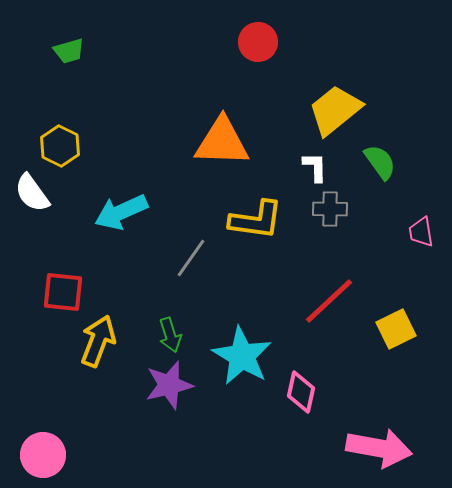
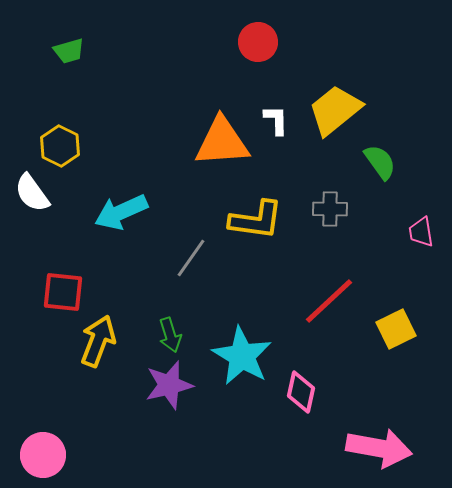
orange triangle: rotated 6 degrees counterclockwise
white L-shape: moved 39 px left, 47 px up
